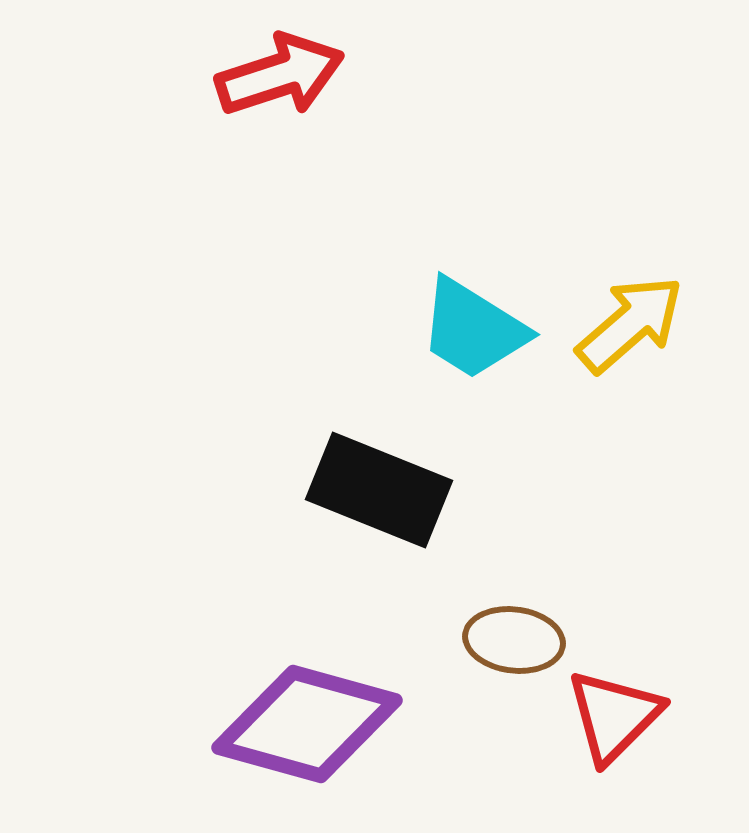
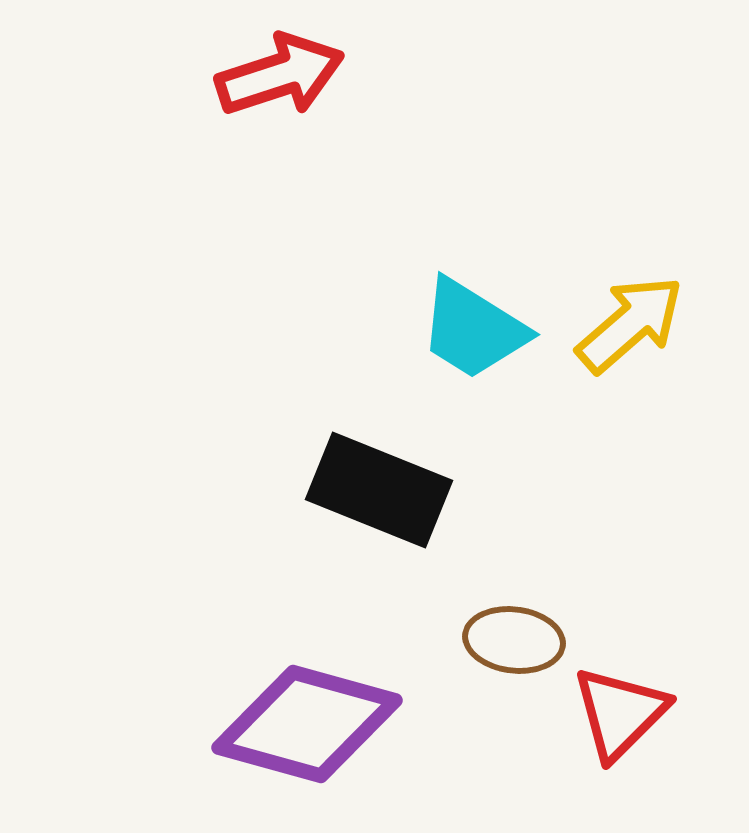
red triangle: moved 6 px right, 3 px up
